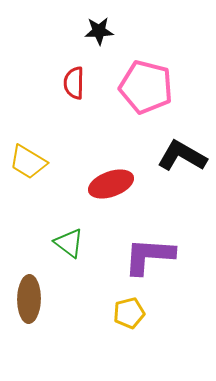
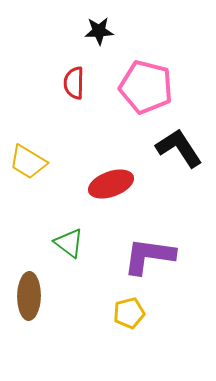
black L-shape: moved 3 px left, 8 px up; rotated 27 degrees clockwise
purple L-shape: rotated 4 degrees clockwise
brown ellipse: moved 3 px up
